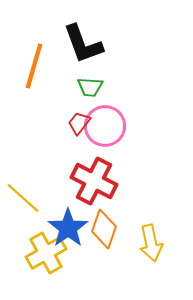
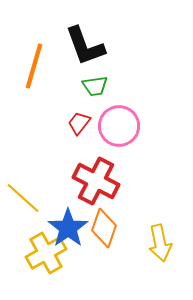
black L-shape: moved 2 px right, 2 px down
green trapezoid: moved 5 px right, 1 px up; rotated 12 degrees counterclockwise
pink circle: moved 14 px right
red cross: moved 2 px right
orange diamond: moved 1 px up
yellow arrow: moved 9 px right
